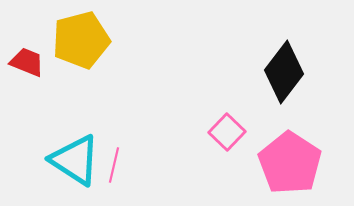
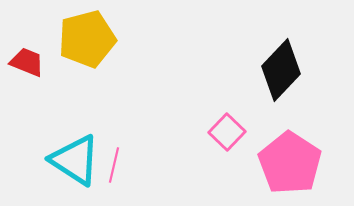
yellow pentagon: moved 6 px right, 1 px up
black diamond: moved 3 px left, 2 px up; rotated 6 degrees clockwise
